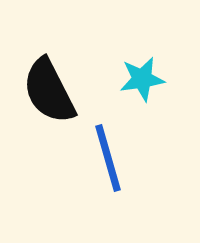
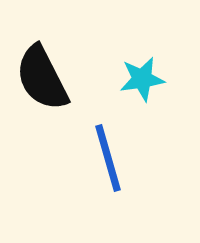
black semicircle: moved 7 px left, 13 px up
